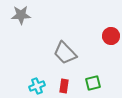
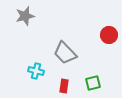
gray star: moved 4 px right, 1 px down; rotated 12 degrees counterclockwise
red circle: moved 2 px left, 1 px up
cyan cross: moved 1 px left, 15 px up; rotated 35 degrees clockwise
